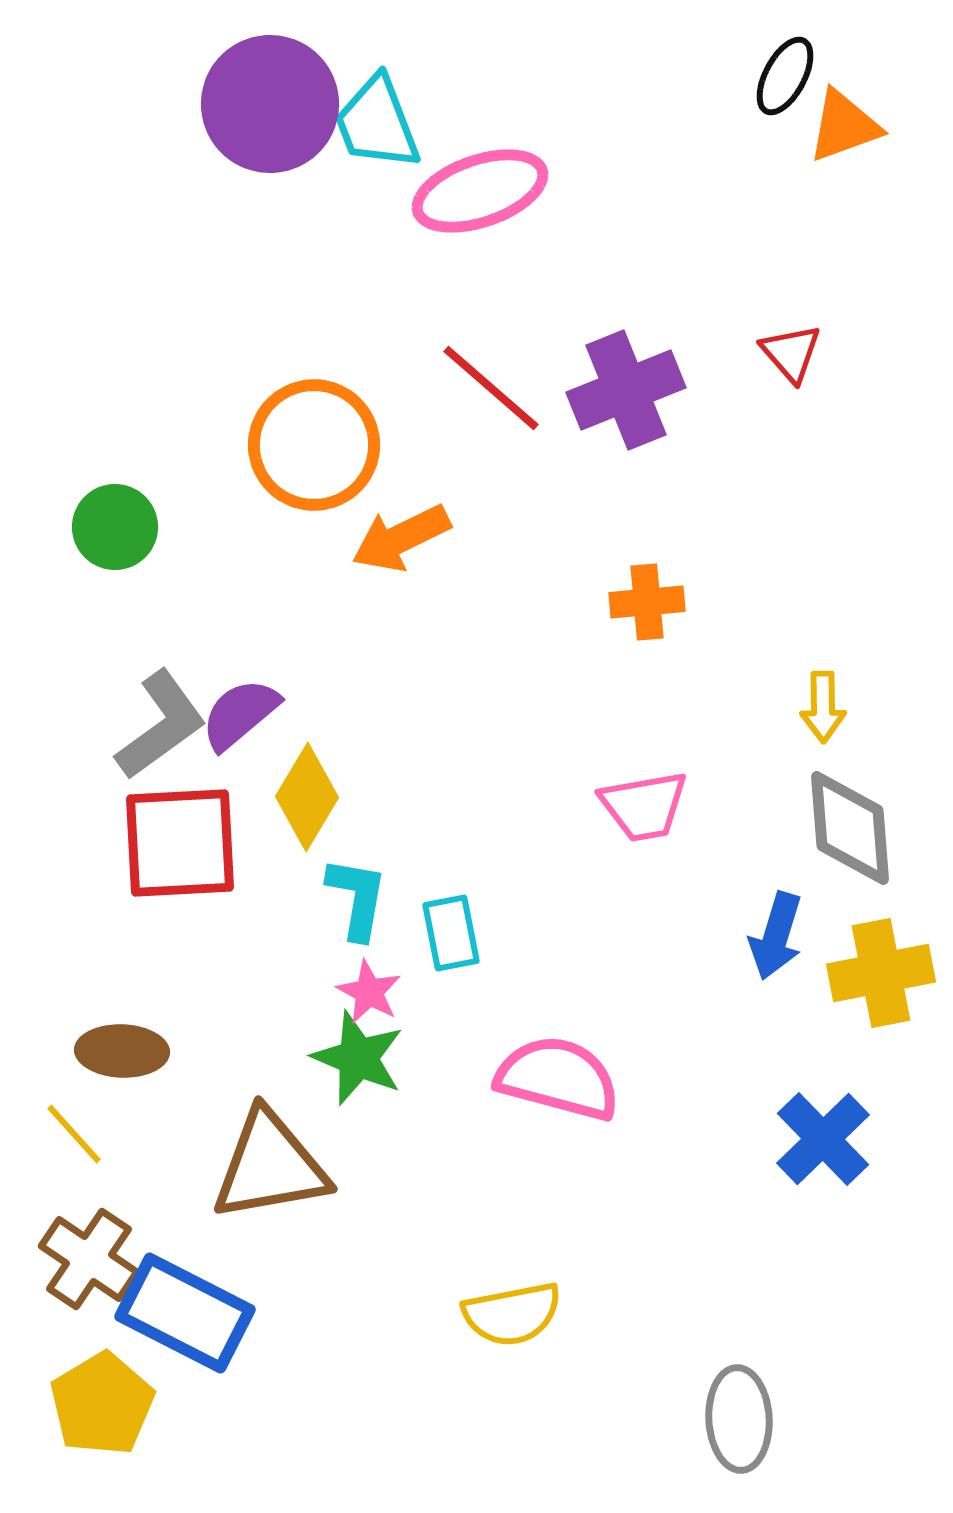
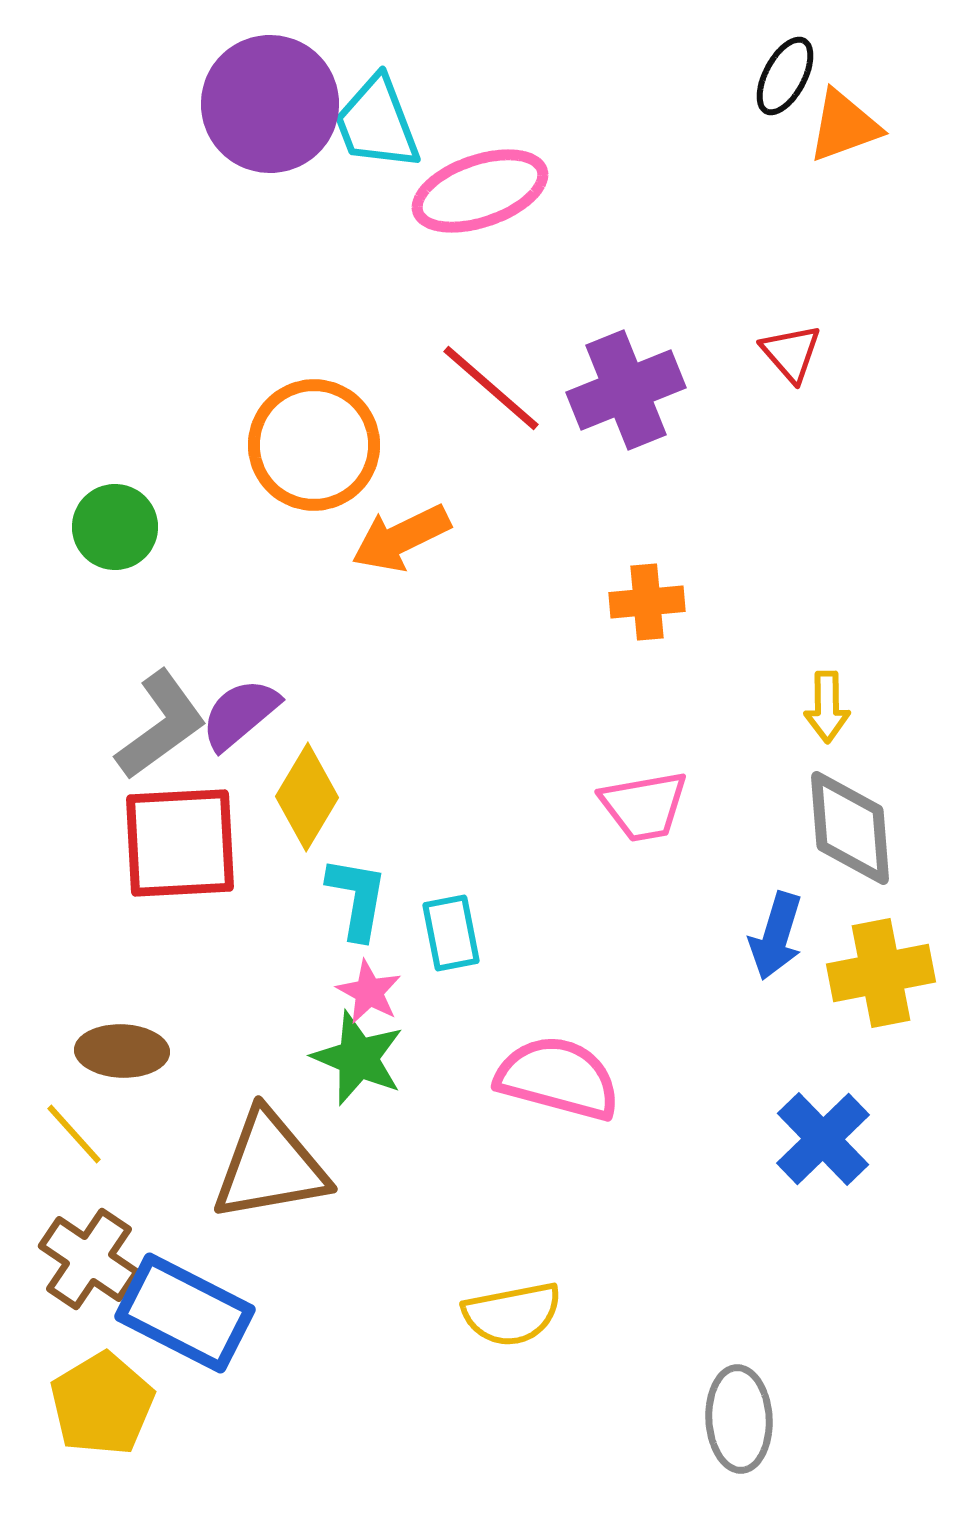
yellow arrow: moved 4 px right
